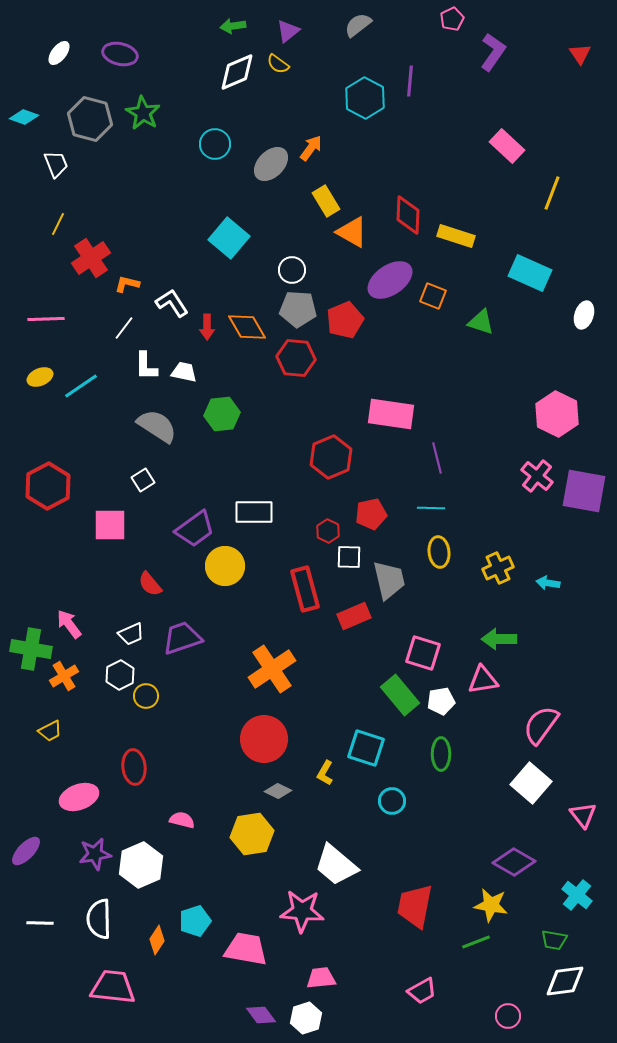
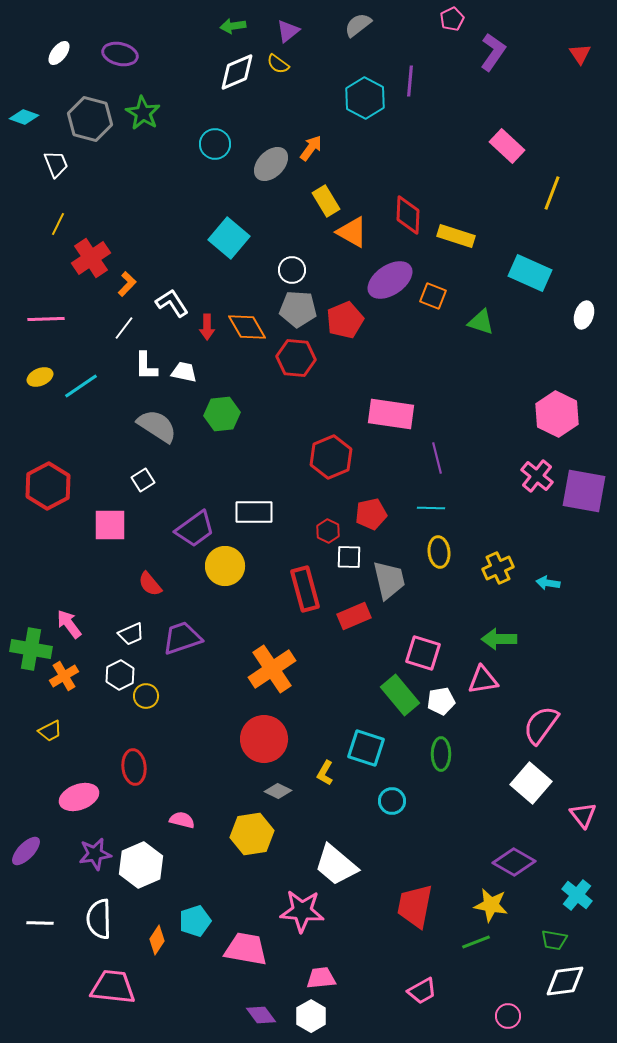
orange L-shape at (127, 284): rotated 120 degrees clockwise
white hexagon at (306, 1018): moved 5 px right, 2 px up; rotated 12 degrees counterclockwise
